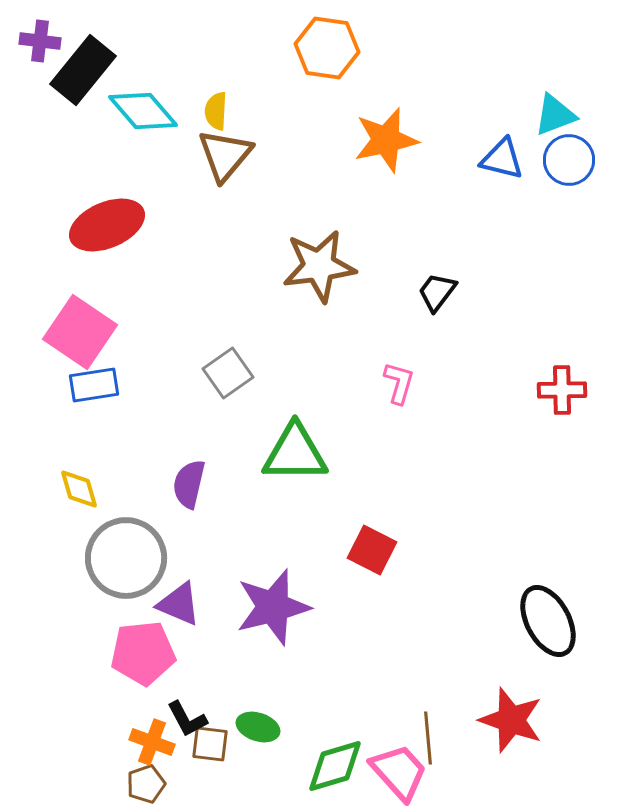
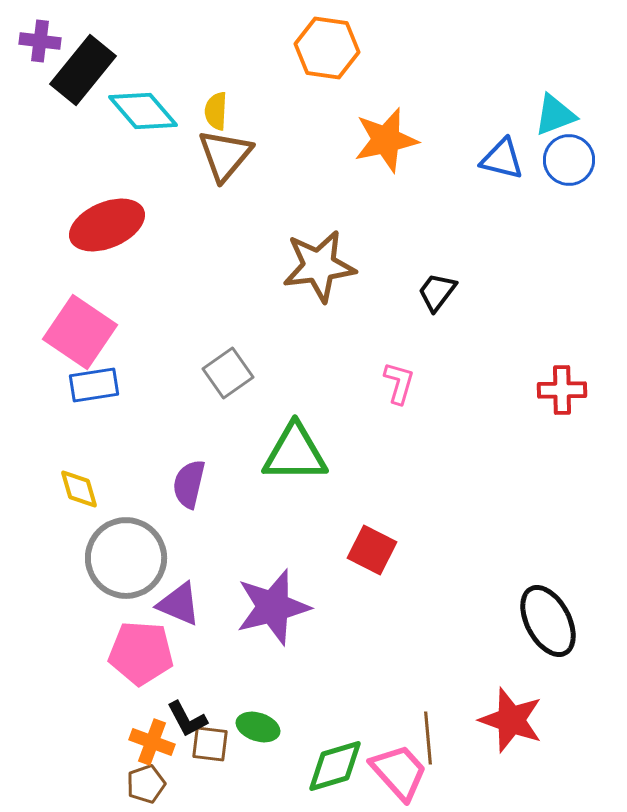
pink pentagon: moved 2 px left; rotated 10 degrees clockwise
